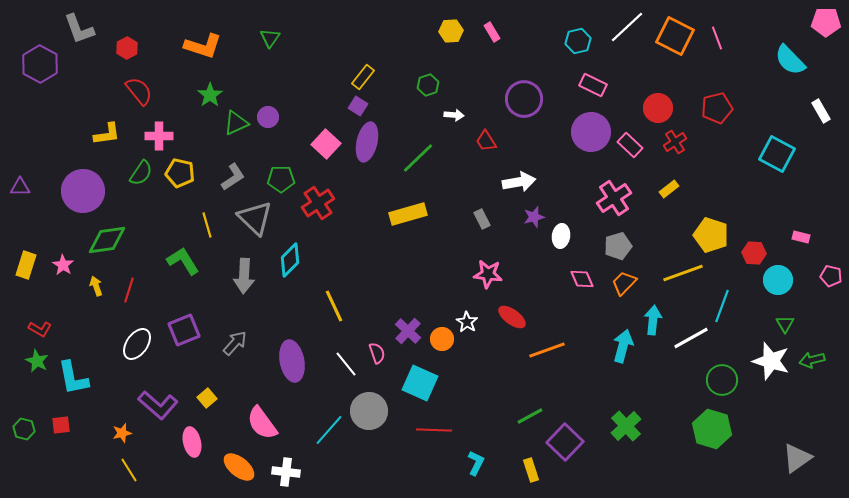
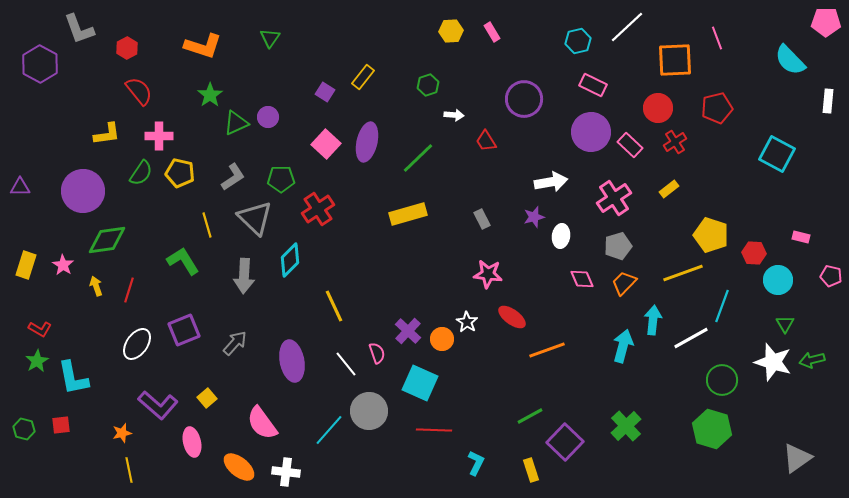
orange square at (675, 36): moved 24 px down; rotated 30 degrees counterclockwise
purple square at (358, 106): moved 33 px left, 14 px up
white rectangle at (821, 111): moved 7 px right, 10 px up; rotated 35 degrees clockwise
white arrow at (519, 182): moved 32 px right
red cross at (318, 203): moved 6 px down
green star at (37, 361): rotated 15 degrees clockwise
white star at (771, 361): moved 2 px right, 1 px down
yellow line at (129, 470): rotated 20 degrees clockwise
